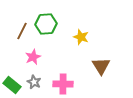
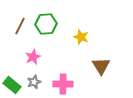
brown line: moved 2 px left, 5 px up
gray star: rotated 24 degrees clockwise
